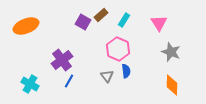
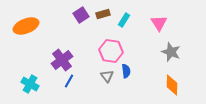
brown rectangle: moved 2 px right, 1 px up; rotated 24 degrees clockwise
purple square: moved 2 px left, 7 px up; rotated 28 degrees clockwise
pink hexagon: moved 7 px left, 2 px down; rotated 15 degrees counterclockwise
